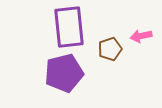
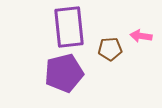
pink arrow: rotated 20 degrees clockwise
brown pentagon: rotated 15 degrees clockwise
